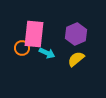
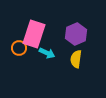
pink rectangle: rotated 12 degrees clockwise
orange circle: moved 3 px left
yellow semicircle: rotated 42 degrees counterclockwise
